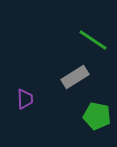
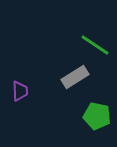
green line: moved 2 px right, 5 px down
purple trapezoid: moved 5 px left, 8 px up
